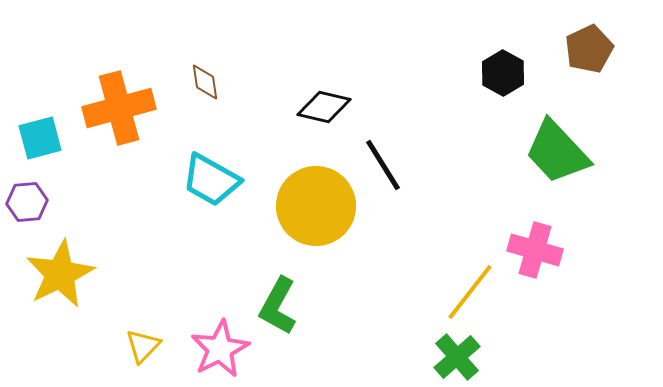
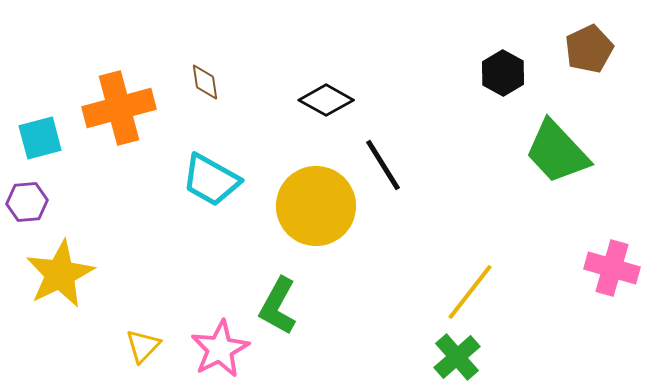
black diamond: moved 2 px right, 7 px up; rotated 16 degrees clockwise
pink cross: moved 77 px right, 18 px down
